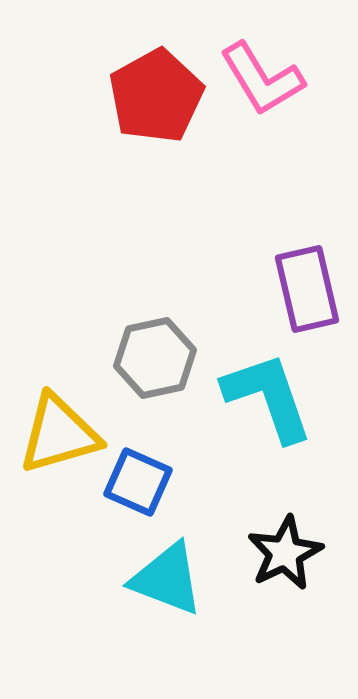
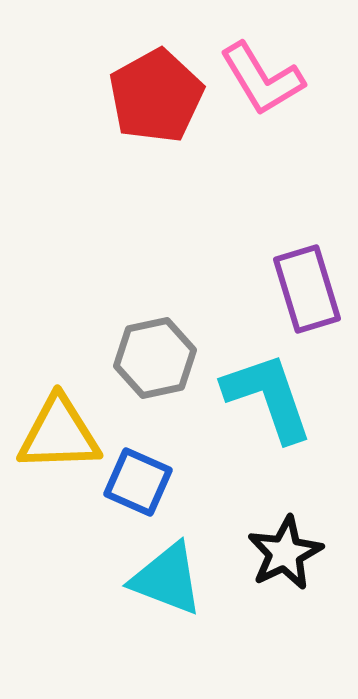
purple rectangle: rotated 4 degrees counterclockwise
yellow triangle: rotated 14 degrees clockwise
